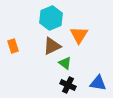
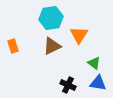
cyan hexagon: rotated 15 degrees clockwise
green triangle: moved 29 px right
